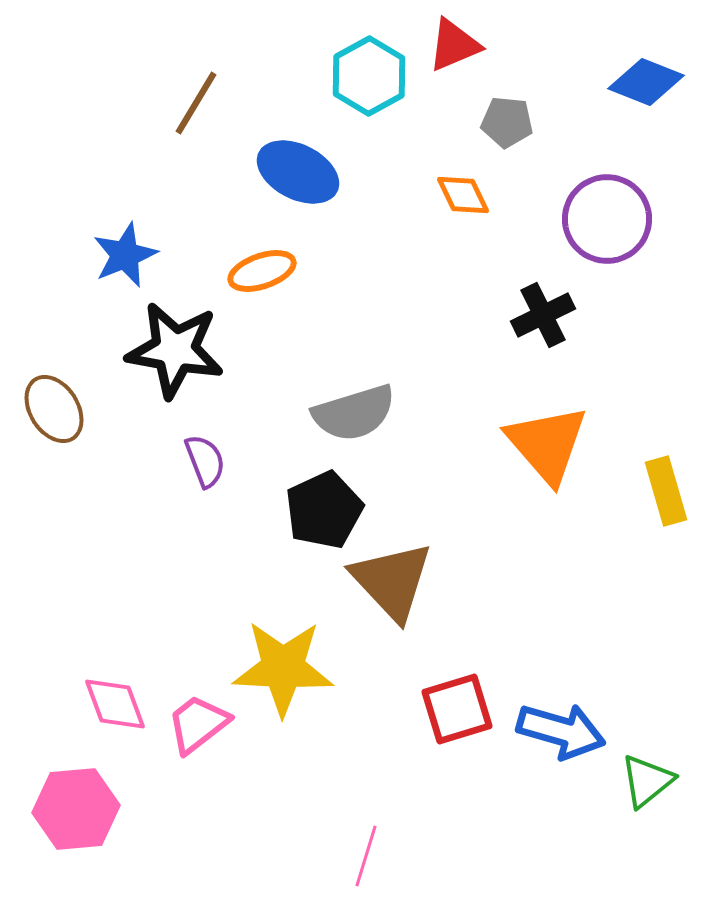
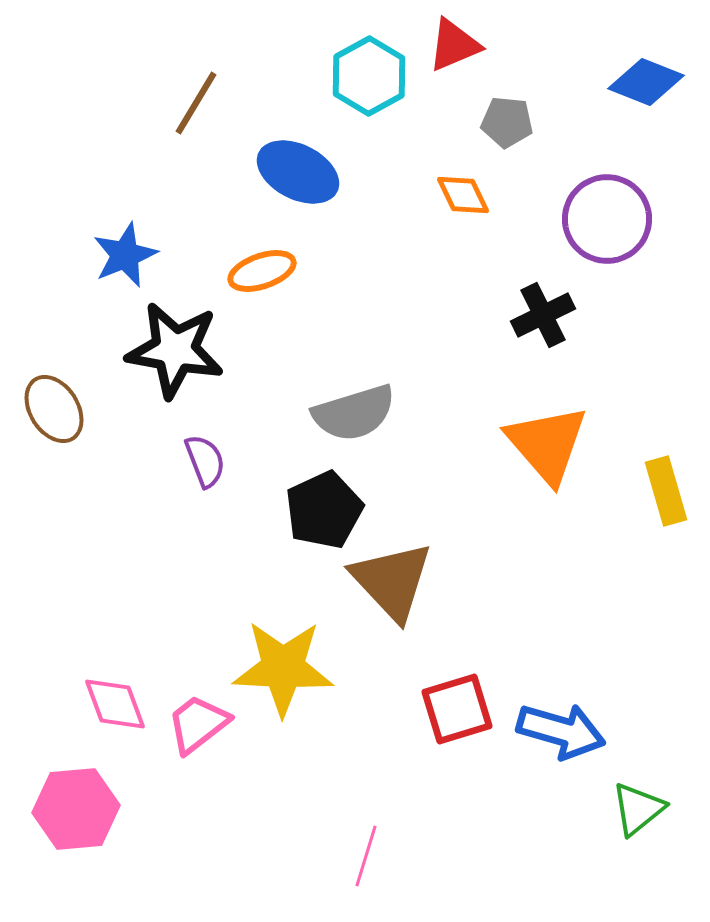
green triangle: moved 9 px left, 28 px down
